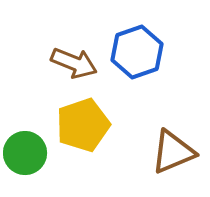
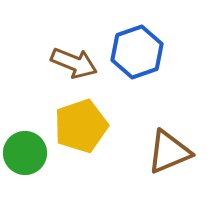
yellow pentagon: moved 2 px left, 1 px down
brown triangle: moved 4 px left
